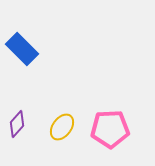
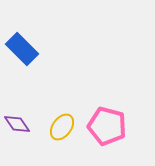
purple diamond: rotated 76 degrees counterclockwise
pink pentagon: moved 3 px left, 3 px up; rotated 18 degrees clockwise
